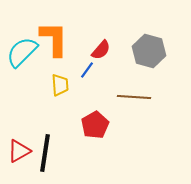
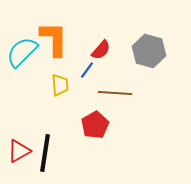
brown line: moved 19 px left, 4 px up
